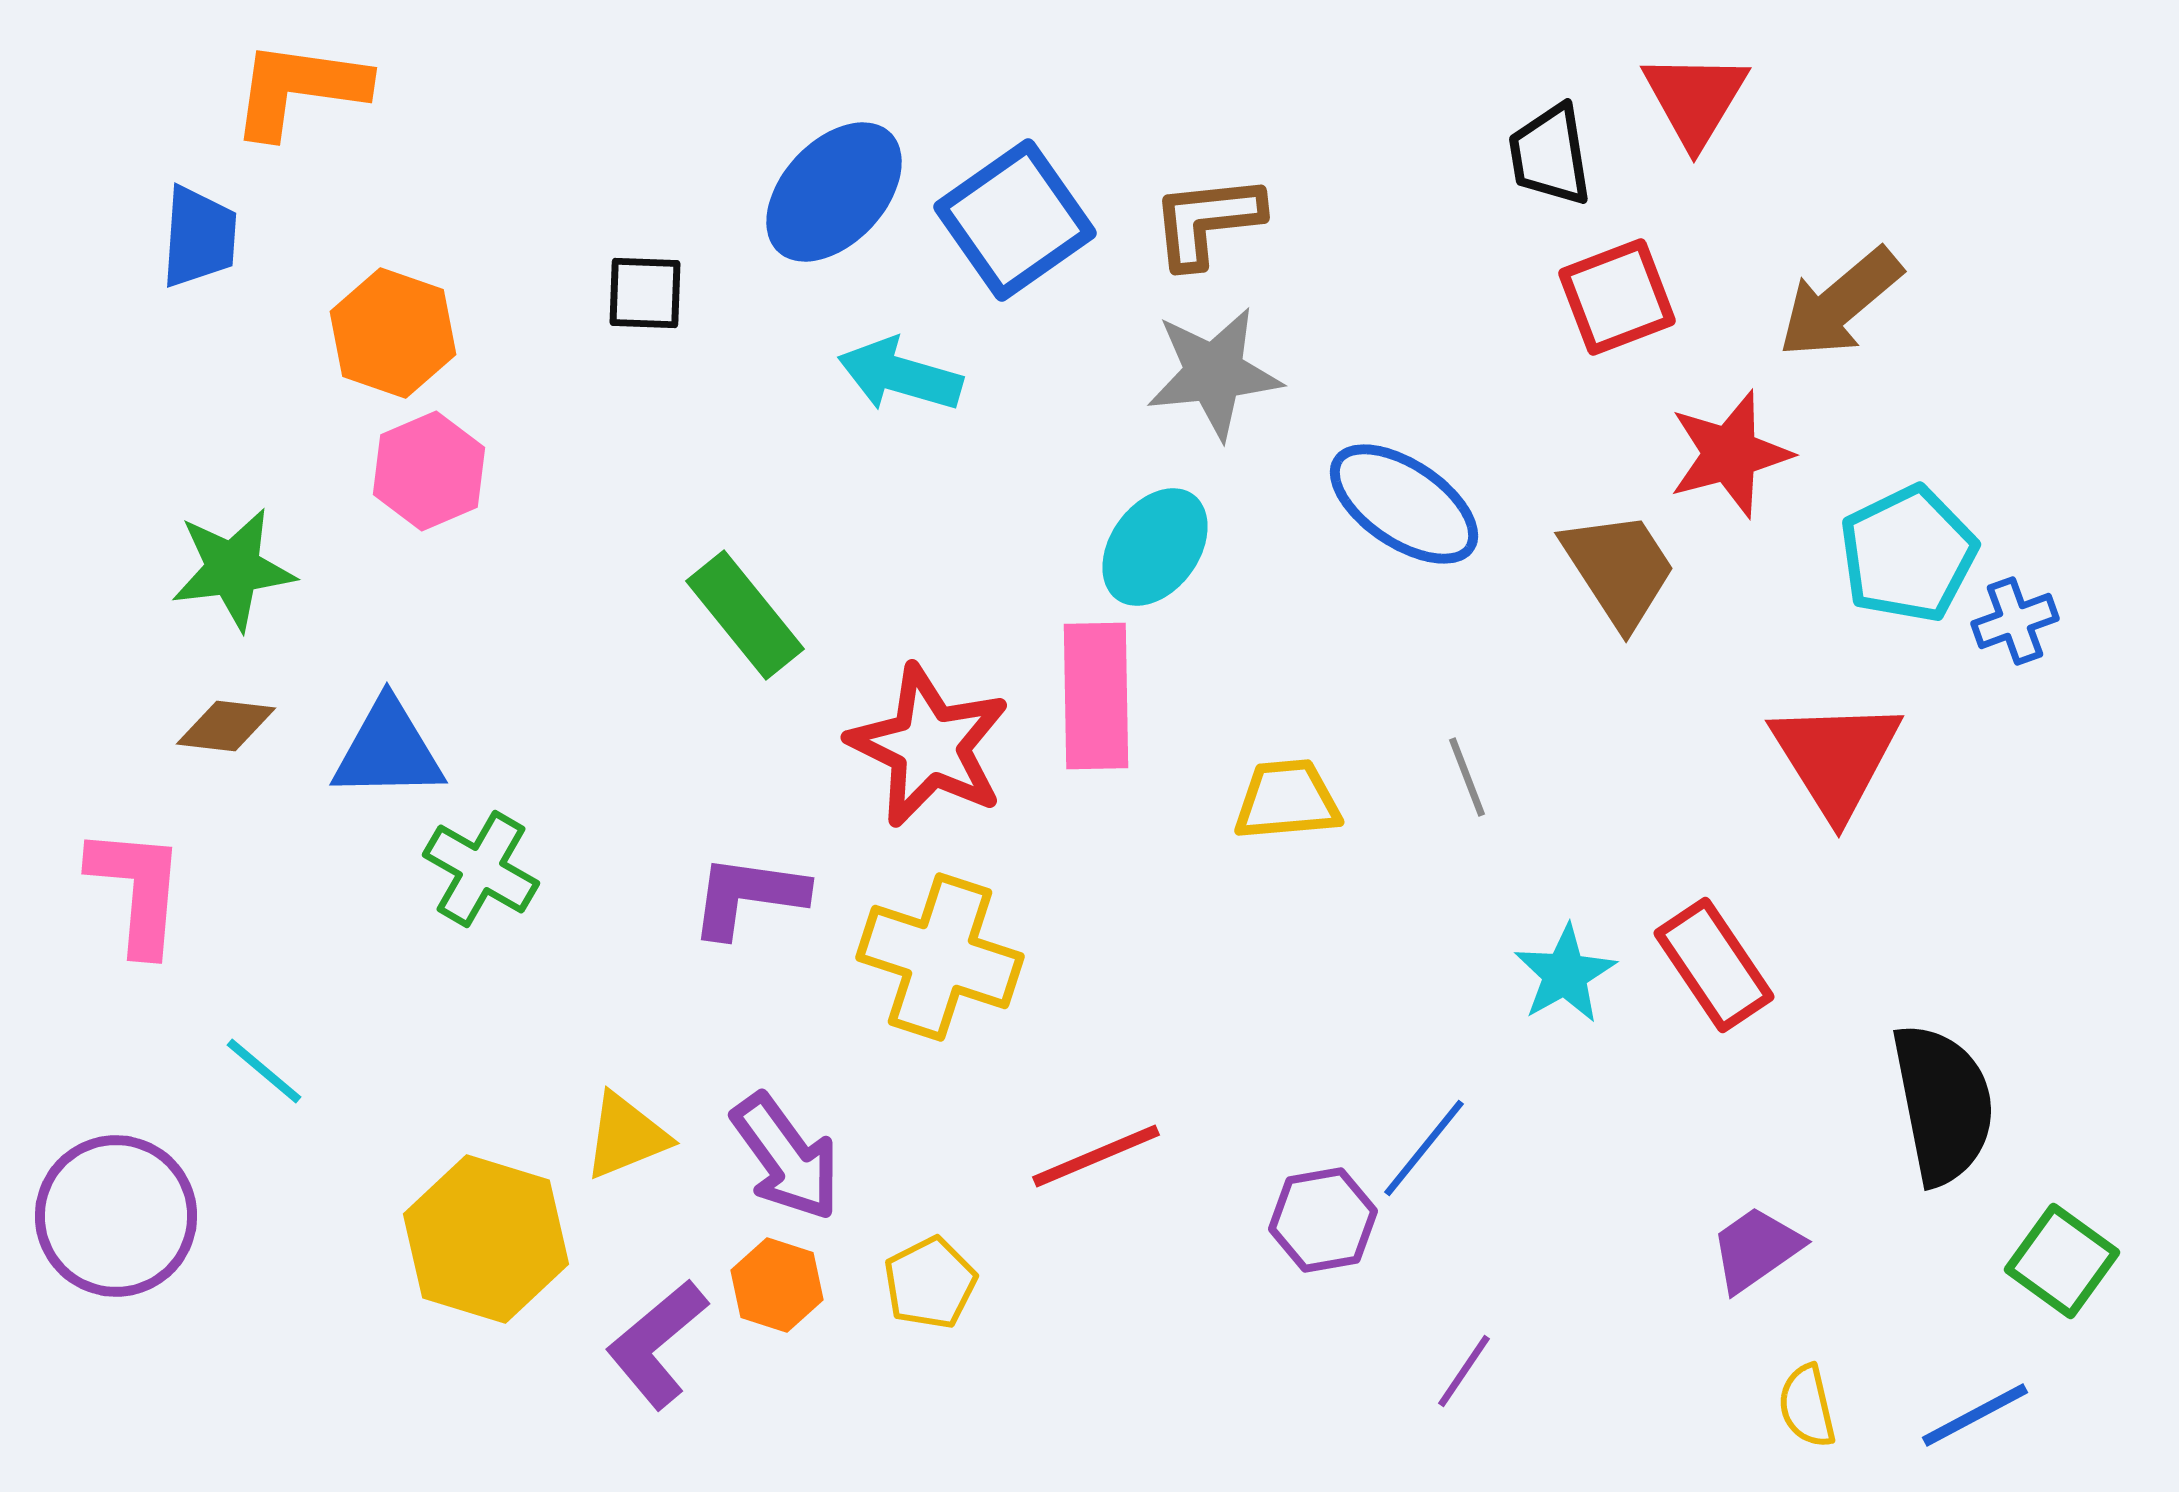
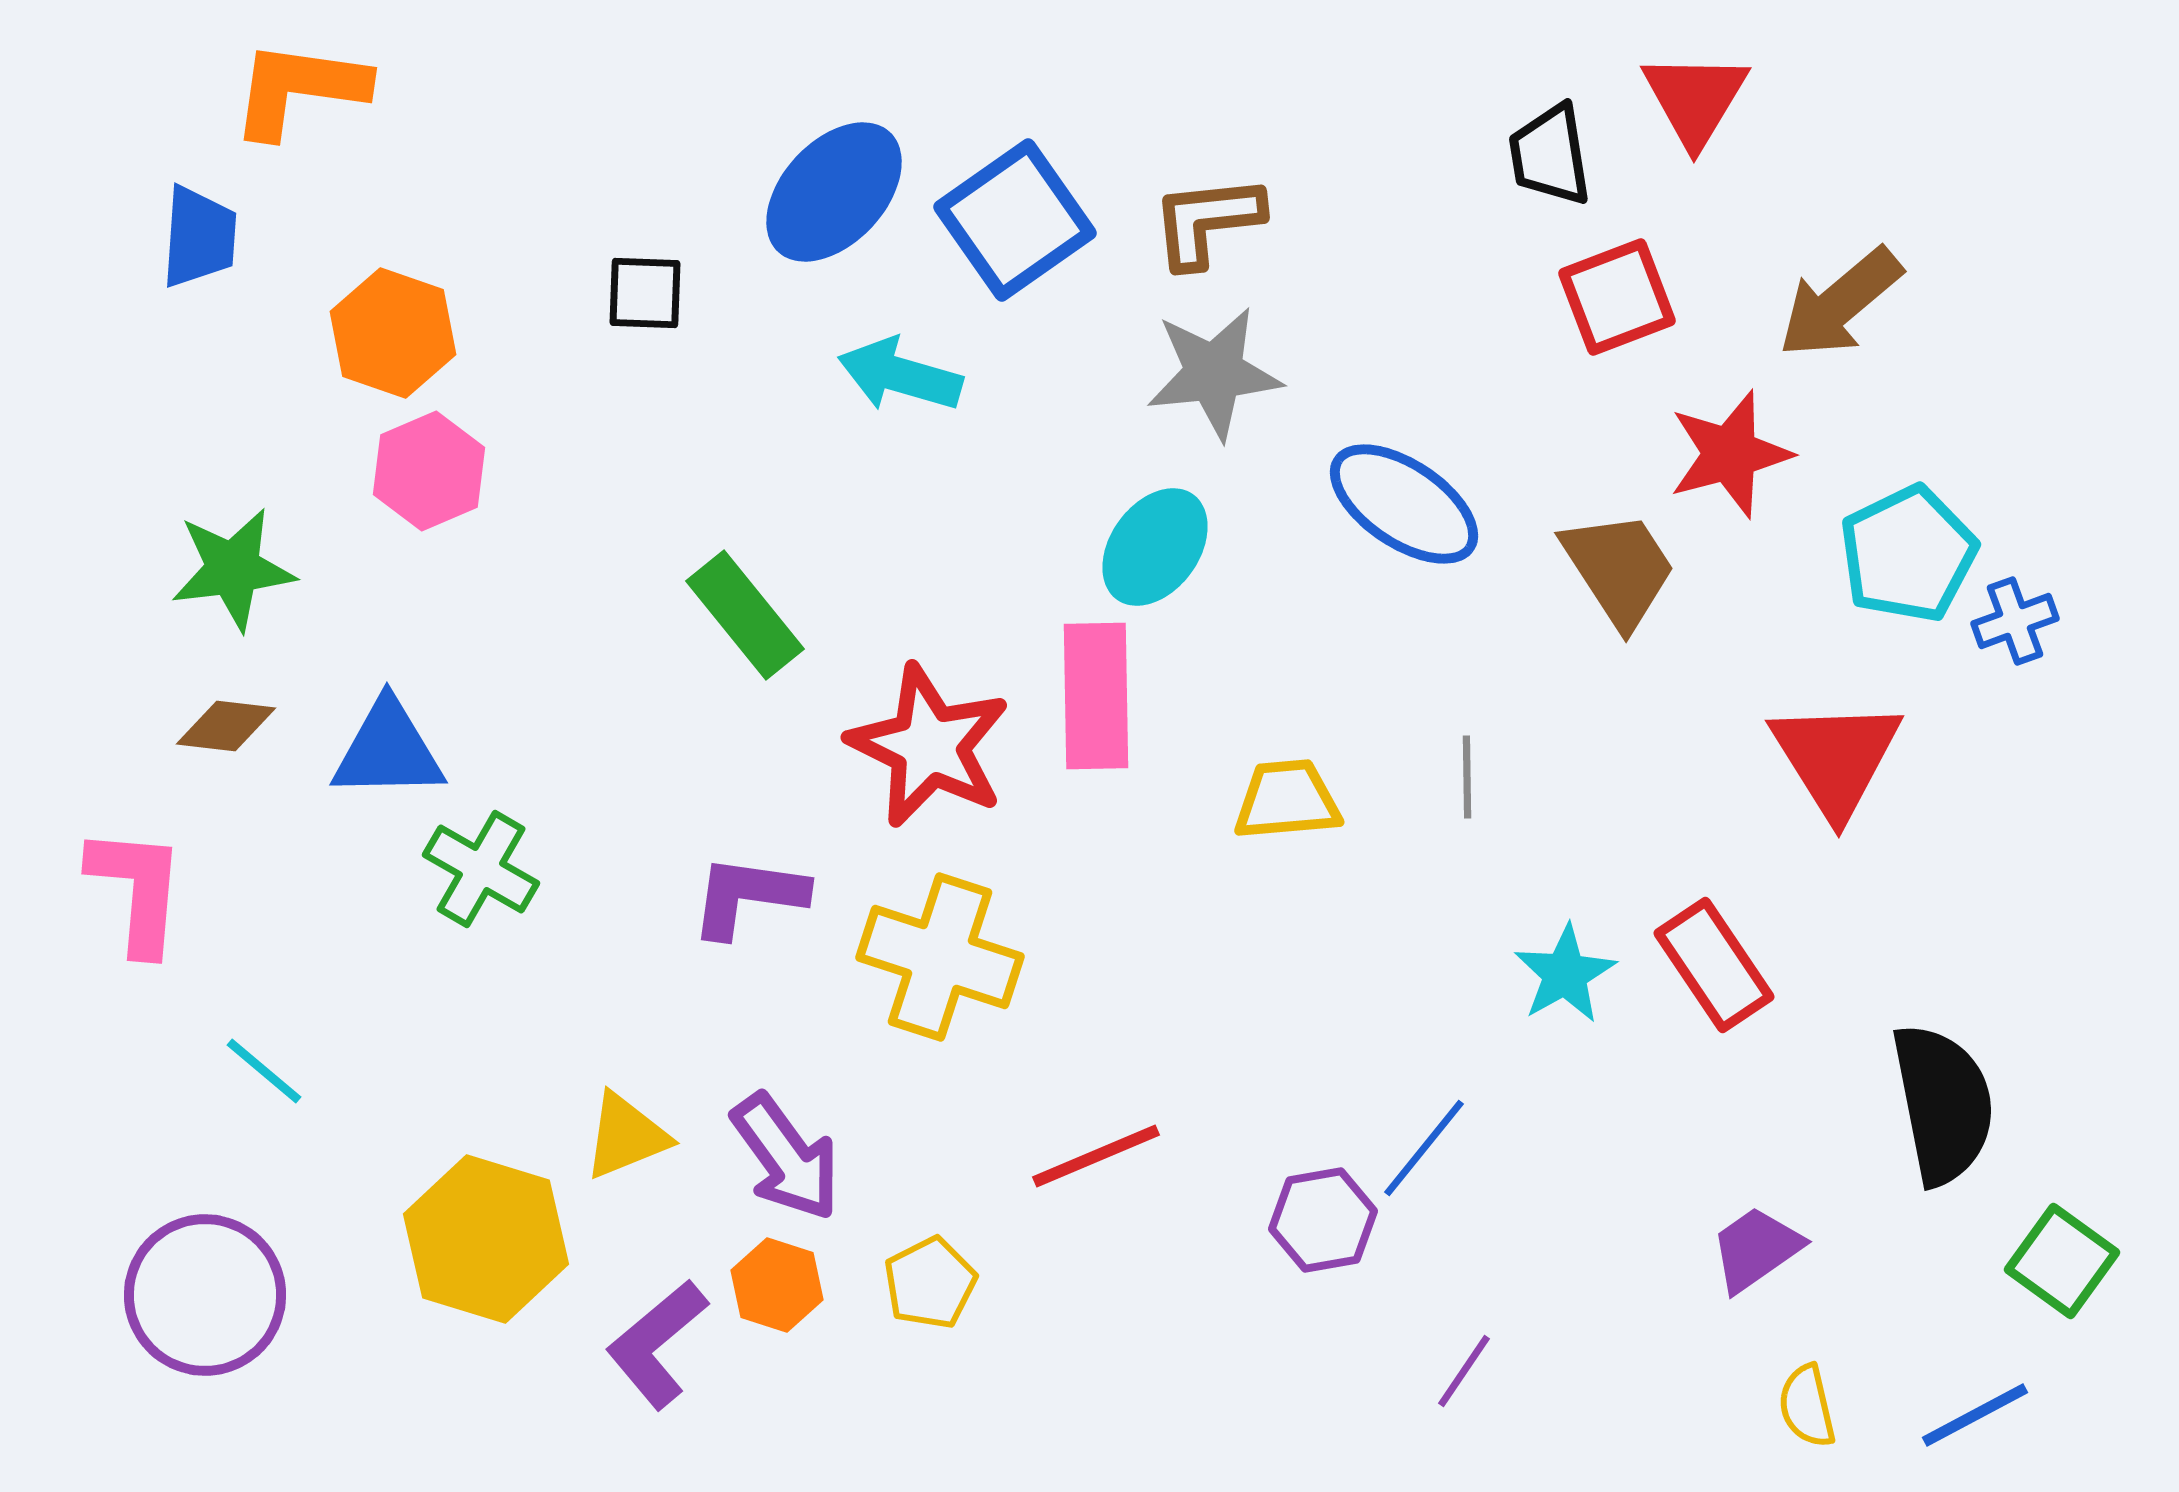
gray line at (1467, 777): rotated 20 degrees clockwise
purple circle at (116, 1216): moved 89 px right, 79 px down
